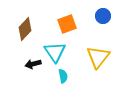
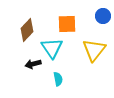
orange square: rotated 18 degrees clockwise
brown diamond: moved 2 px right, 1 px down
cyan triangle: moved 3 px left, 4 px up
yellow triangle: moved 4 px left, 7 px up
cyan semicircle: moved 5 px left, 3 px down
